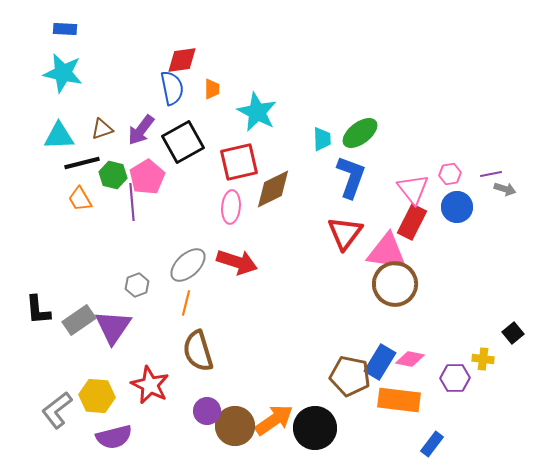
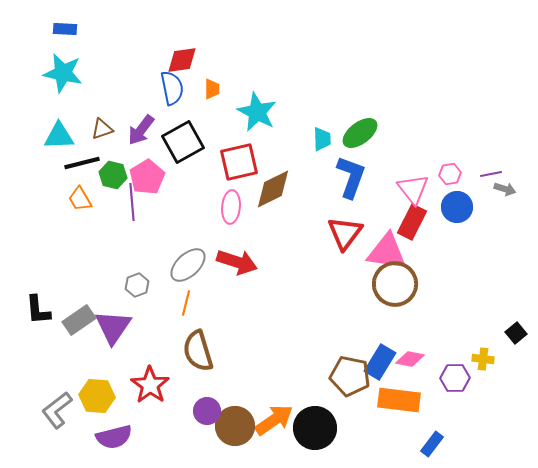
black square at (513, 333): moved 3 px right
red star at (150, 385): rotated 9 degrees clockwise
